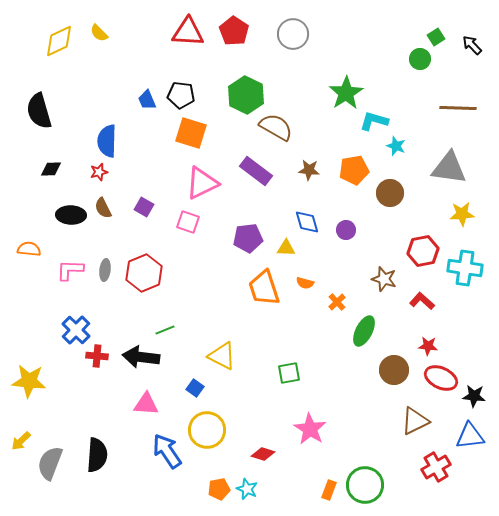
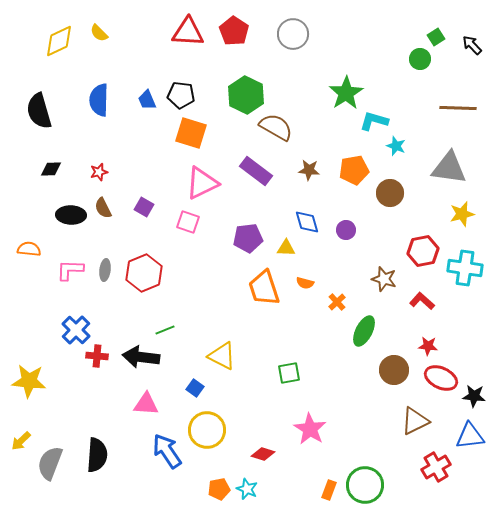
blue semicircle at (107, 141): moved 8 px left, 41 px up
yellow star at (462, 214): rotated 10 degrees counterclockwise
